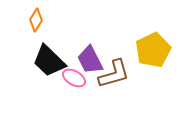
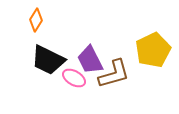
black trapezoid: moved 1 px left, 1 px up; rotated 18 degrees counterclockwise
